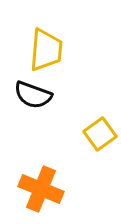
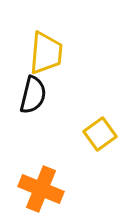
yellow trapezoid: moved 3 px down
black semicircle: rotated 96 degrees counterclockwise
